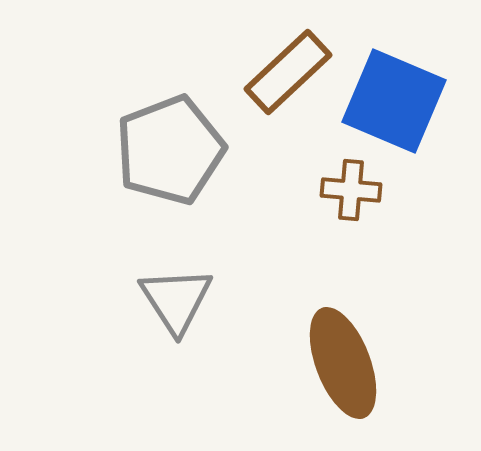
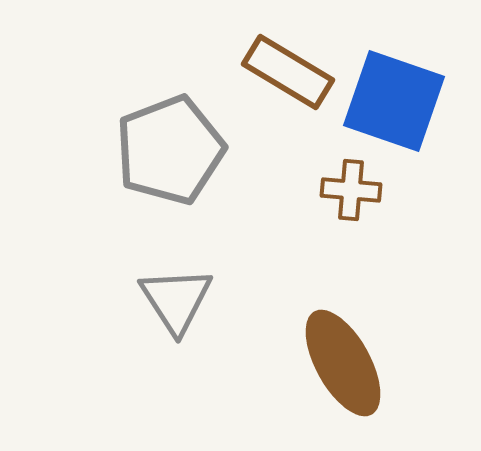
brown rectangle: rotated 74 degrees clockwise
blue square: rotated 4 degrees counterclockwise
brown ellipse: rotated 8 degrees counterclockwise
